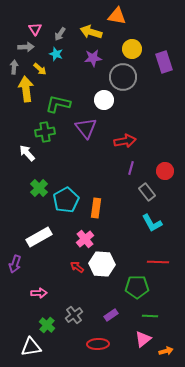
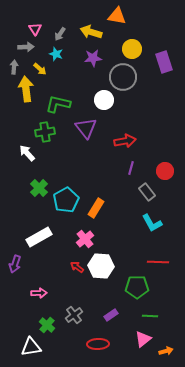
orange rectangle at (96, 208): rotated 24 degrees clockwise
white hexagon at (102, 264): moved 1 px left, 2 px down
